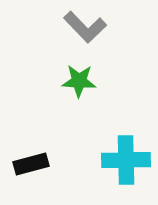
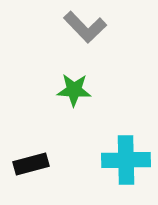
green star: moved 5 px left, 9 px down
